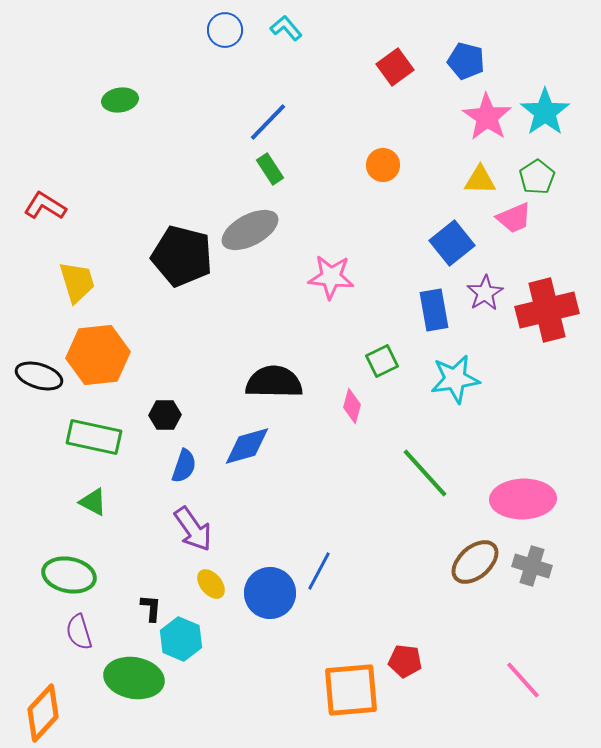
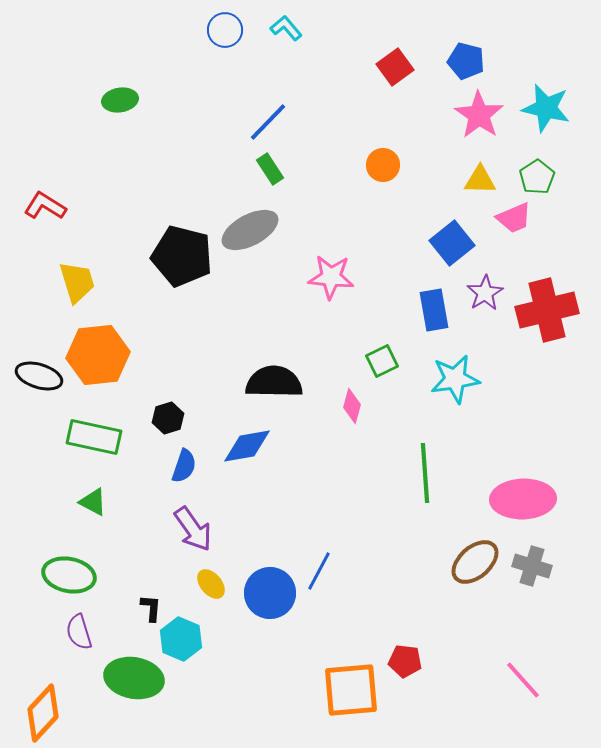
cyan star at (545, 112): moved 1 px right, 4 px up; rotated 24 degrees counterclockwise
pink star at (487, 117): moved 8 px left, 2 px up
black hexagon at (165, 415): moved 3 px right, 3 px down; rotated 16 degrees counterclockwise
blue diamond at (247, 446): rotated 6 degrees clockwise
green line at (425, 473): rotated 38 degrees clockwise
